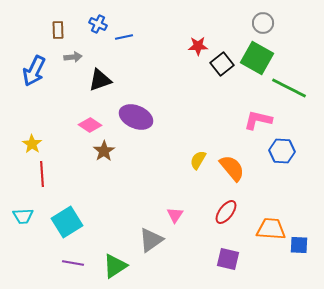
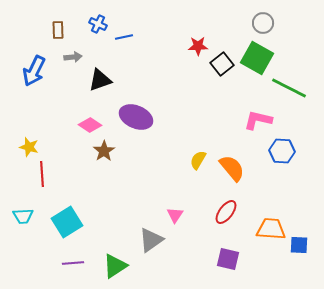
yellow star: moved 3 px left, 3 px down; rotated 18 degrees counterclockwise
purple line: rotated 15 degrees counterclockwise
